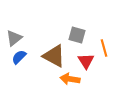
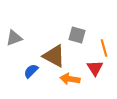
gray triangle: rotated 18 degrees clockwise
blue semicircle: moved 12 px right, 14 px down
red triangle: moved 9 px right, 7 px down
